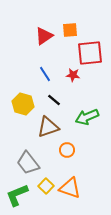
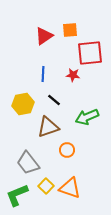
blue line: moved 2 px left; rotated 35 degrees clockwise
yellow hexagon: rotated 25 degrees counterclockwise
